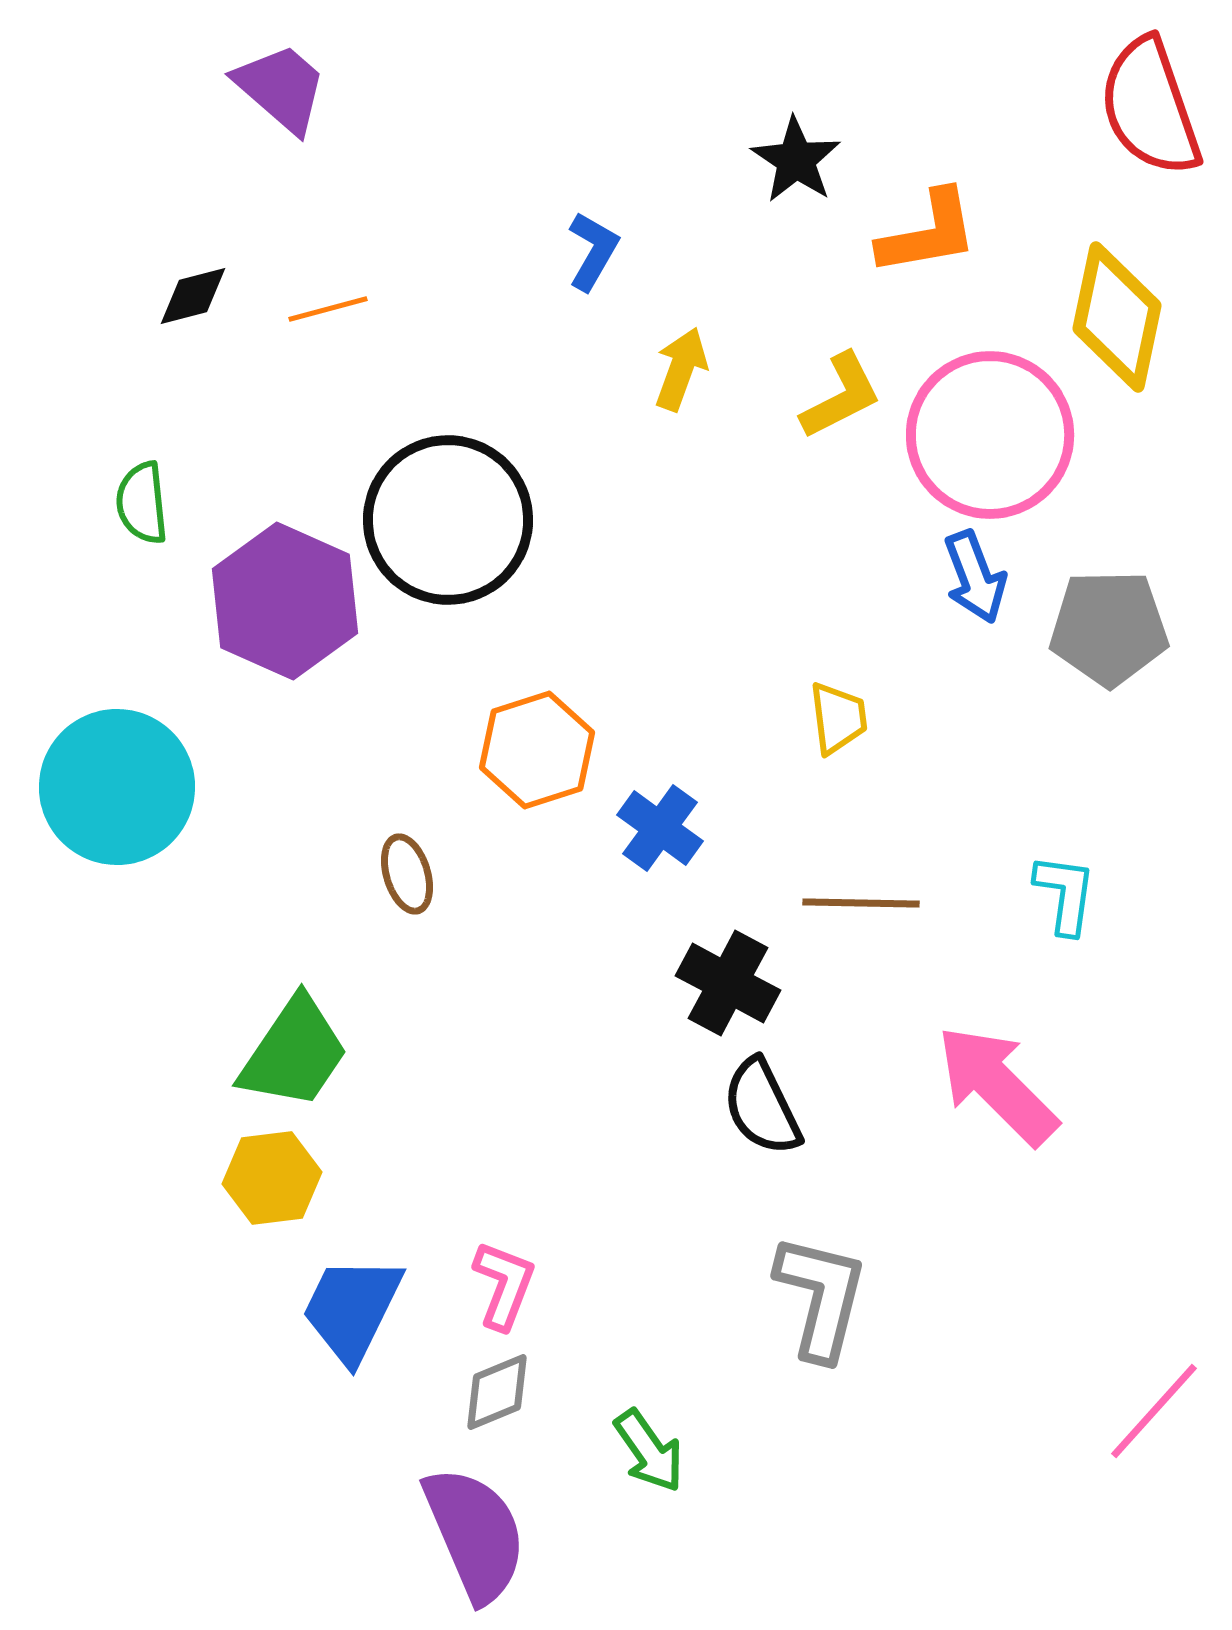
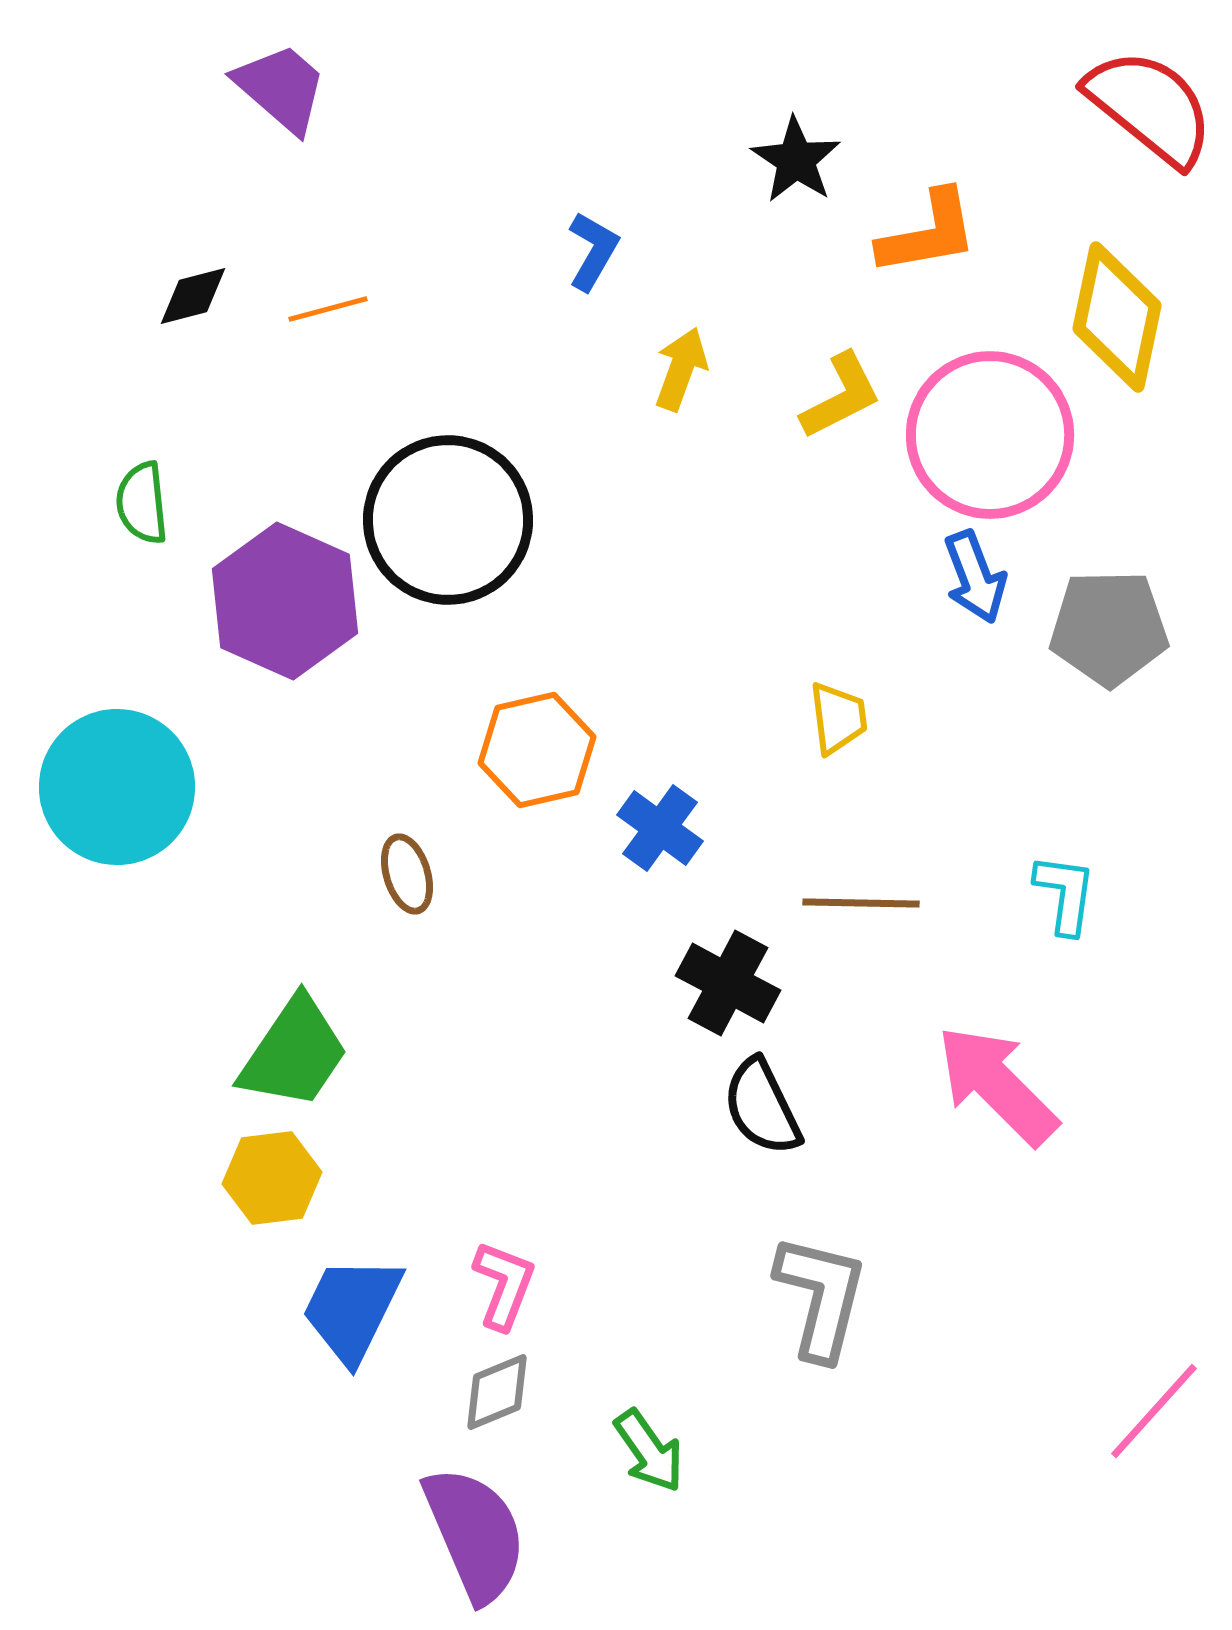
red semicircle: rotated 148 degrees clockwise
orange hexagon: rotated 5 degrees clockwise
